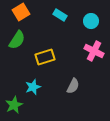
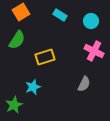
gray semicircle: moved 11 px right, 2 px up
